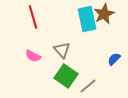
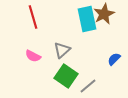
gray triangle: rotated 30 degrees clockwise
